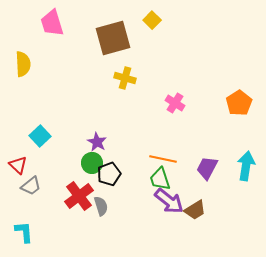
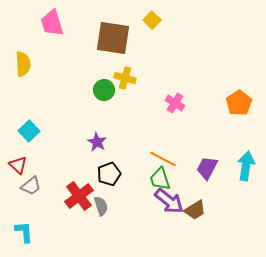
brown square: rotated 24 degrees clockwise
cyan square: moved 11 px left, 5 px up
orange line: rotated 16 degrees clockwise
green circle: moved 12 px right, 73 px up
